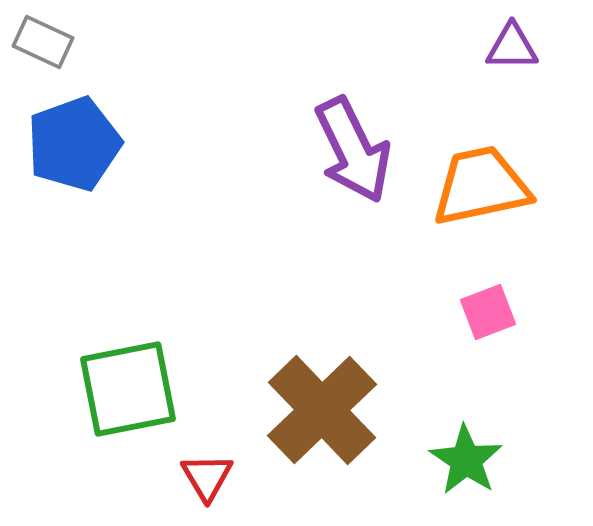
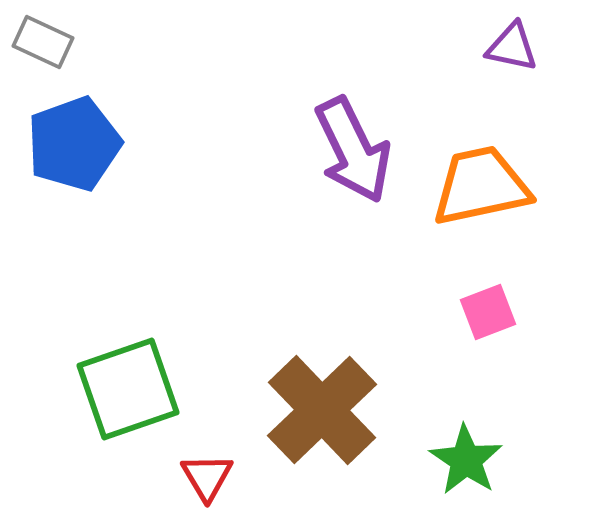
purple triangle: rotated 12 degrees clockwise
green square: rotated 8 degrees counterclockwise
